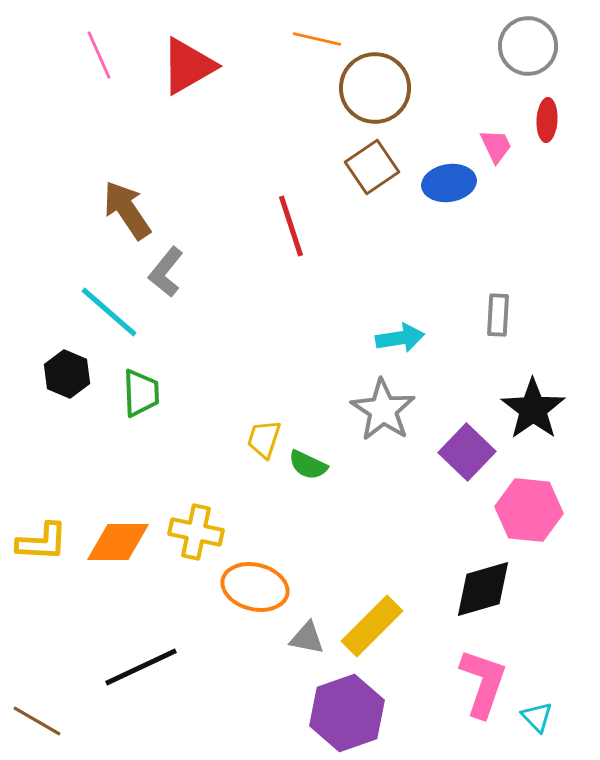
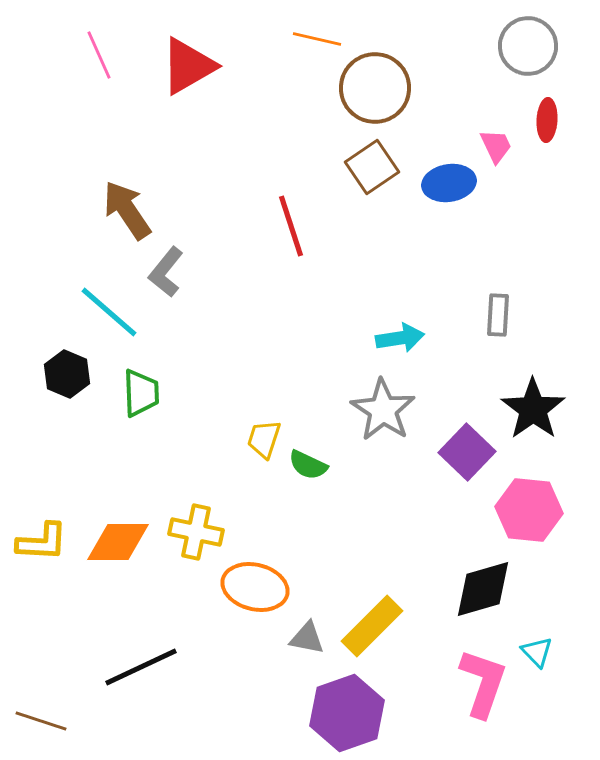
cyan triangle: moved 65 px up
brown line: moved 4 px right; rotated 12 degrees counterclockwise
